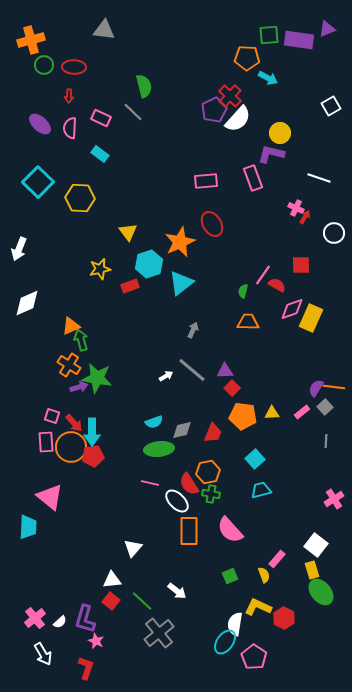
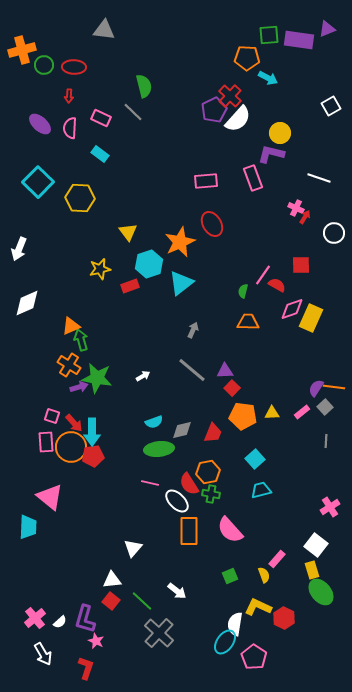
orange cross at (31, 40): moved 9 px left, 10 px down
white arrow at (166, 376): moved 23 px left
pink cross at (334, 499): moved 4 px left, 8 px down
gray cross at (159, 633): rotated 8 degrees counterclockwise
